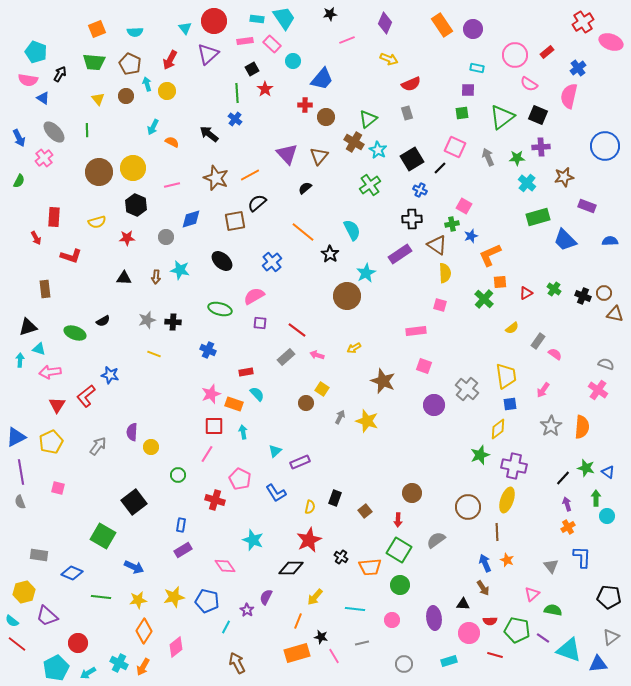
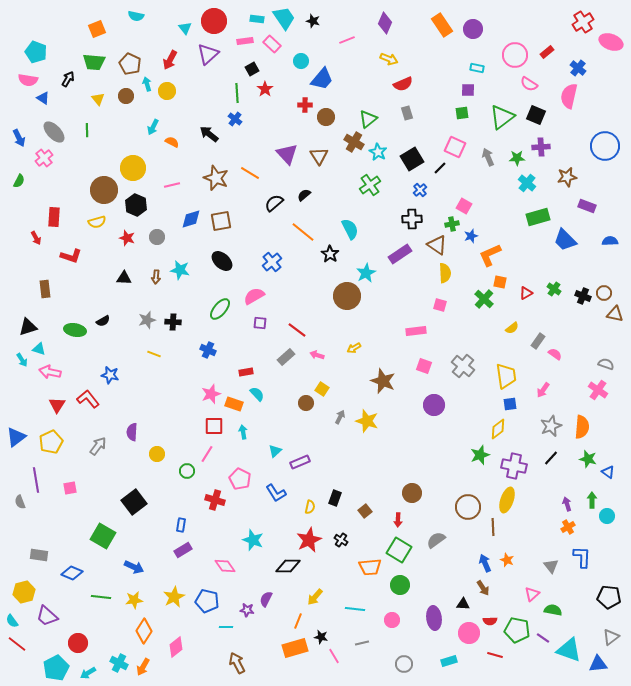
black star at (330, 14): moved 17 px left, 7 px down; rotated 24 degrees clockwise
cyan semicircle at (135, 32): moved 1 px right, 16 px up; rotated 14 degrees clockwise
cyan circle at (293, 61): moved 8 px right
blue cross at (578, 68): rotated 14 degrees counterclockwise
black arrow at (60, 74): moved 8 px right, 5 px down
red semicircle at (411, 84): moved 8 px left
black square at (538, 115): moved 2 px left
cyan star at (378, 150): moved 2 px down
brown triangle at (319, 156): rotated 12 degrees counterclockwise
brown circle at (99, 172): moved 5 px right, 18 px down
orange line at (250, 175): moved 2 px up; rotated 60 degrees clockwise
brown star at (564, 177): moved 3 px right
black semicircle at (305, 188): moved 1 px left, 7 px down
blue cross at (420, 190): rotated 24 degrees clockwise
black semicircle at (257, 203): moved 17 px right
brown square at (235, 221): moved 14 px left
cyan semicircle at (352, 230): moved 2 px left, 1 px up
gray circle at (166, 237): moved 9 px left
red star at (127, 238): rotated 21 degrees clockwise
orange square at (500, 282): rotated 16 degrees clockwise
green ellipse at (220, 309): rotated 65 degrees counterclockwise
green ellipse at (75, 333): moved 3 px up; rotated 10 degrees counterclockwise
cyan arrow at (20, 360): moved 2 px right; rotated 144 degrees clockwise
pink arrow at (50, 372): rotated 20 degrees clockwise
gray cross at (467, 389): moved 4 px left, 23 px up
red L-shape at (86, 396): moved 2 px right, 3 px down; rotated 90 degrees clockwise
gray star at (551, 426): rotated 10 degrees clockwise
blue triangle at (16, 437): rotated 10 degrees counterclockwise
yellow circle at (151, 447): moved 6 px right, 7 px down
green star at (586, 468): moved 2 px right, 9 px up
purple line at (21, 472): moved 15 px right, 8 px down
green circle at (178, 475): moved 9 px right, 4 px up
black line at (563, 478): moved 12 px left, 20 px up
pink square at (58, 488): moved 12 px right; rotated 24 degrees counterclockwise
green arrow at (596, 498): moved 4 px left, 2 px down
brown line at (497, 532): moved 4 px left, 5 px up
black cross at (341, 557): moved 17 px up
black diamond at (291, 568): moved 3 px left, 2 px up
yellow star at (174, 597): rotated 15 degrees counterclockwise
purple semicircle at (266, 597): moved 2 px down
yellow star at (138, 600): moved 4 px left
purple star at (247, 610): rotated 24 degrees counterclockwise
cyan semicircle at (12, 621): rotated 16 degrees clockwise
cyan line at (226, 627): rotated 64 degrees clockwise
orange rectangle at (297, 653): moved 2 px left, 5 px up
